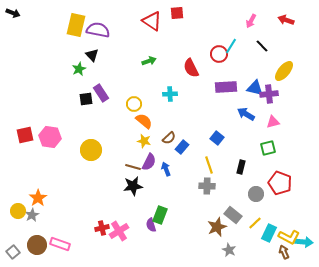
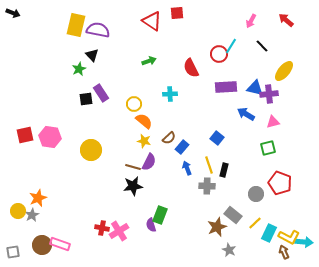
red arrow at (286, 20): rotated 21 degrees clockwise
black rectangle at (241, 167): moved 17 px left, 3 px down
blue arrow at (166, 169): moved 21 px right, 1 px up
orange star at (38, 198): rotated 12 degrees clockwise
red cross at (102, 228): rotated 24 degrees clockwise
brown circle at (37, 245): moved 5 px right
gray square at (13, 252): rotated 32 degrees clockwise
